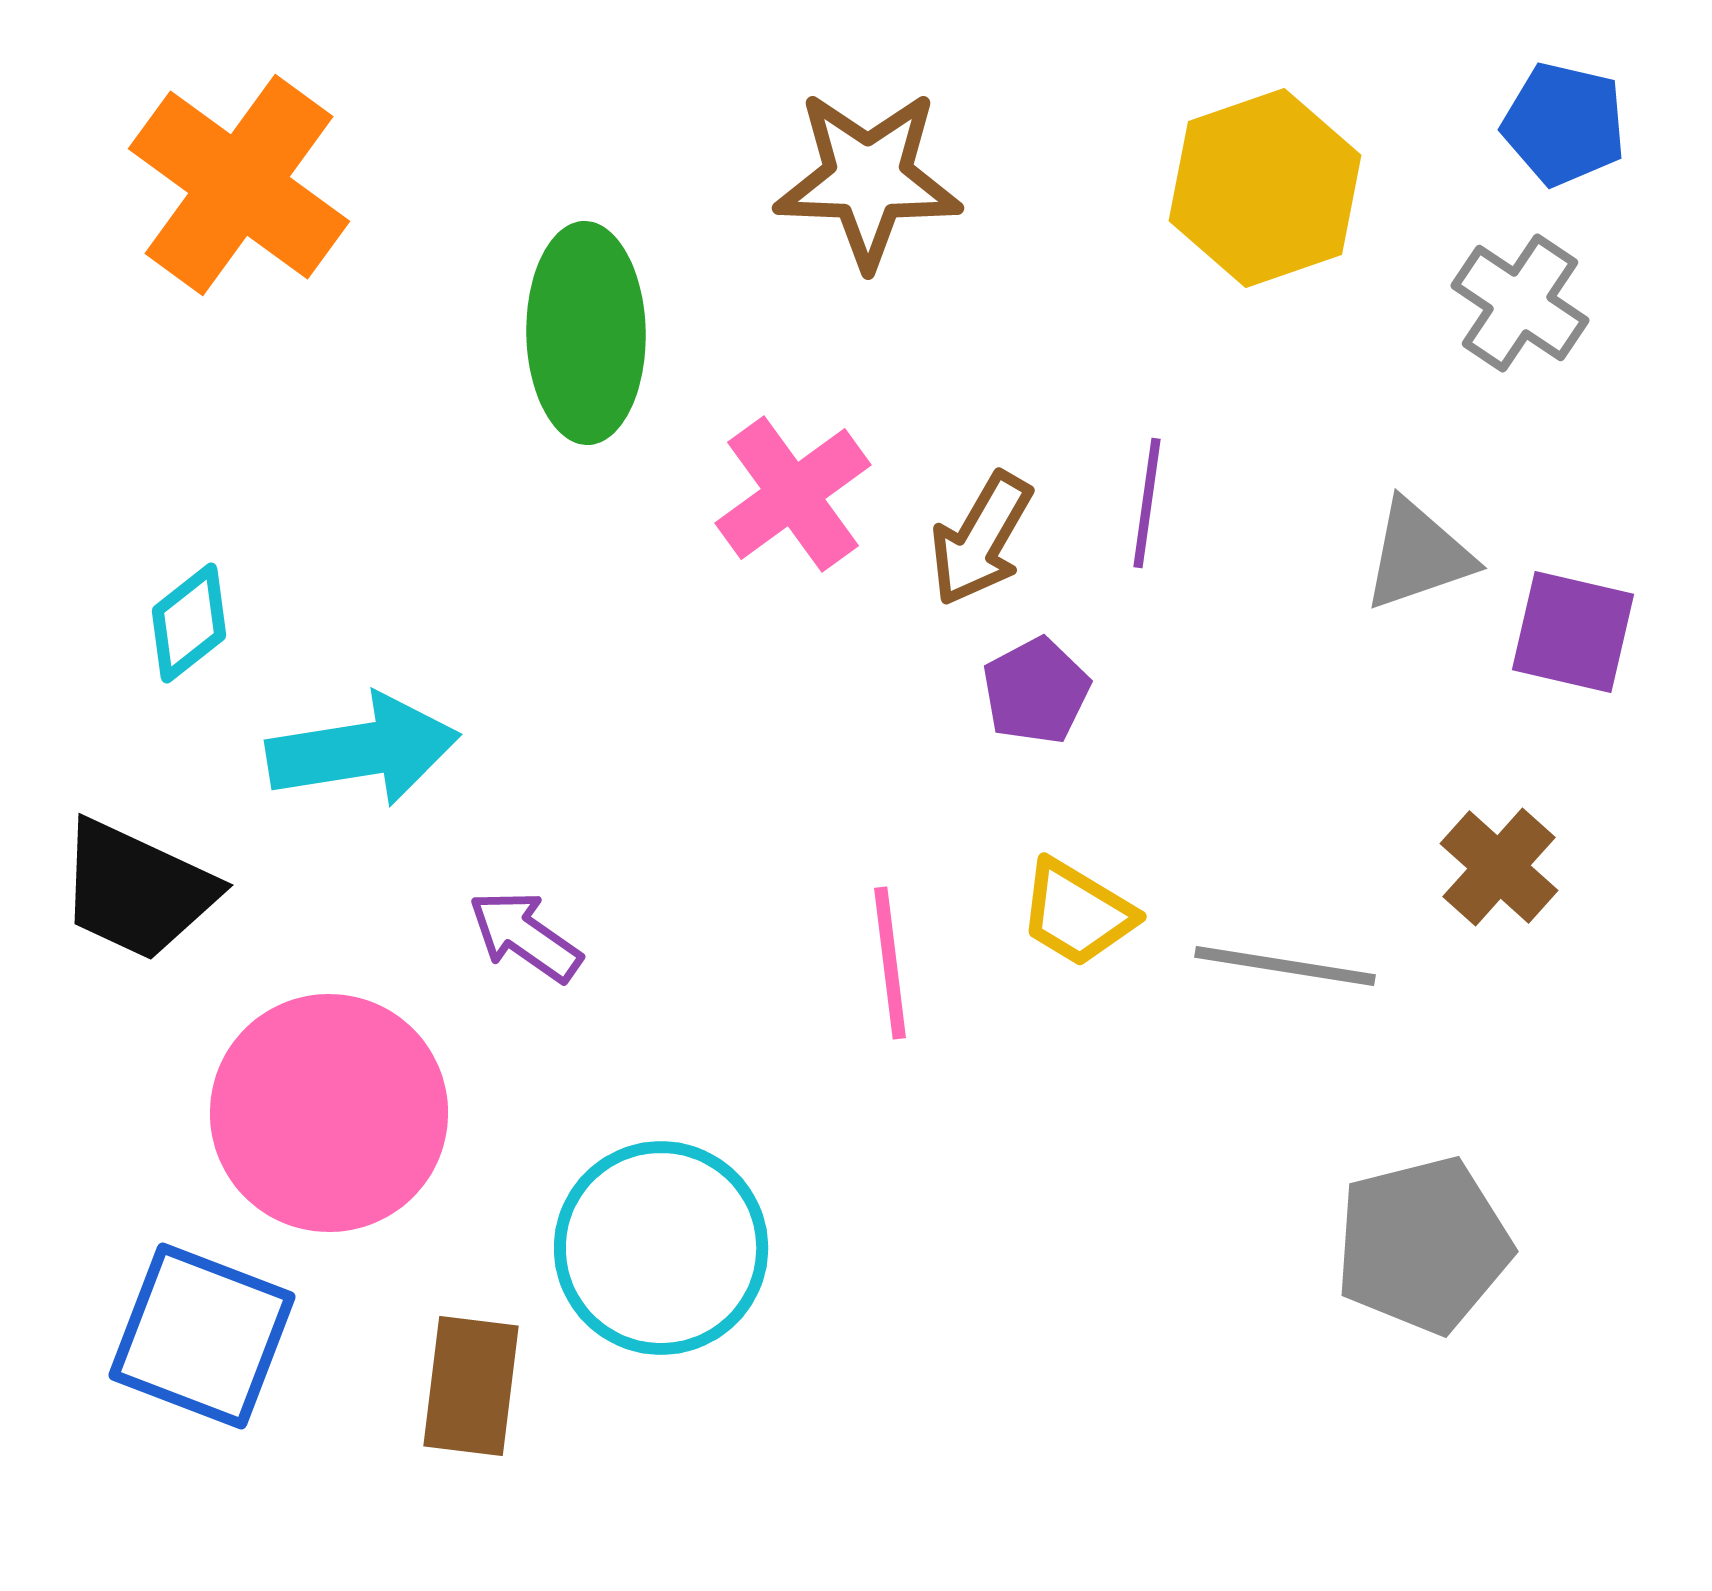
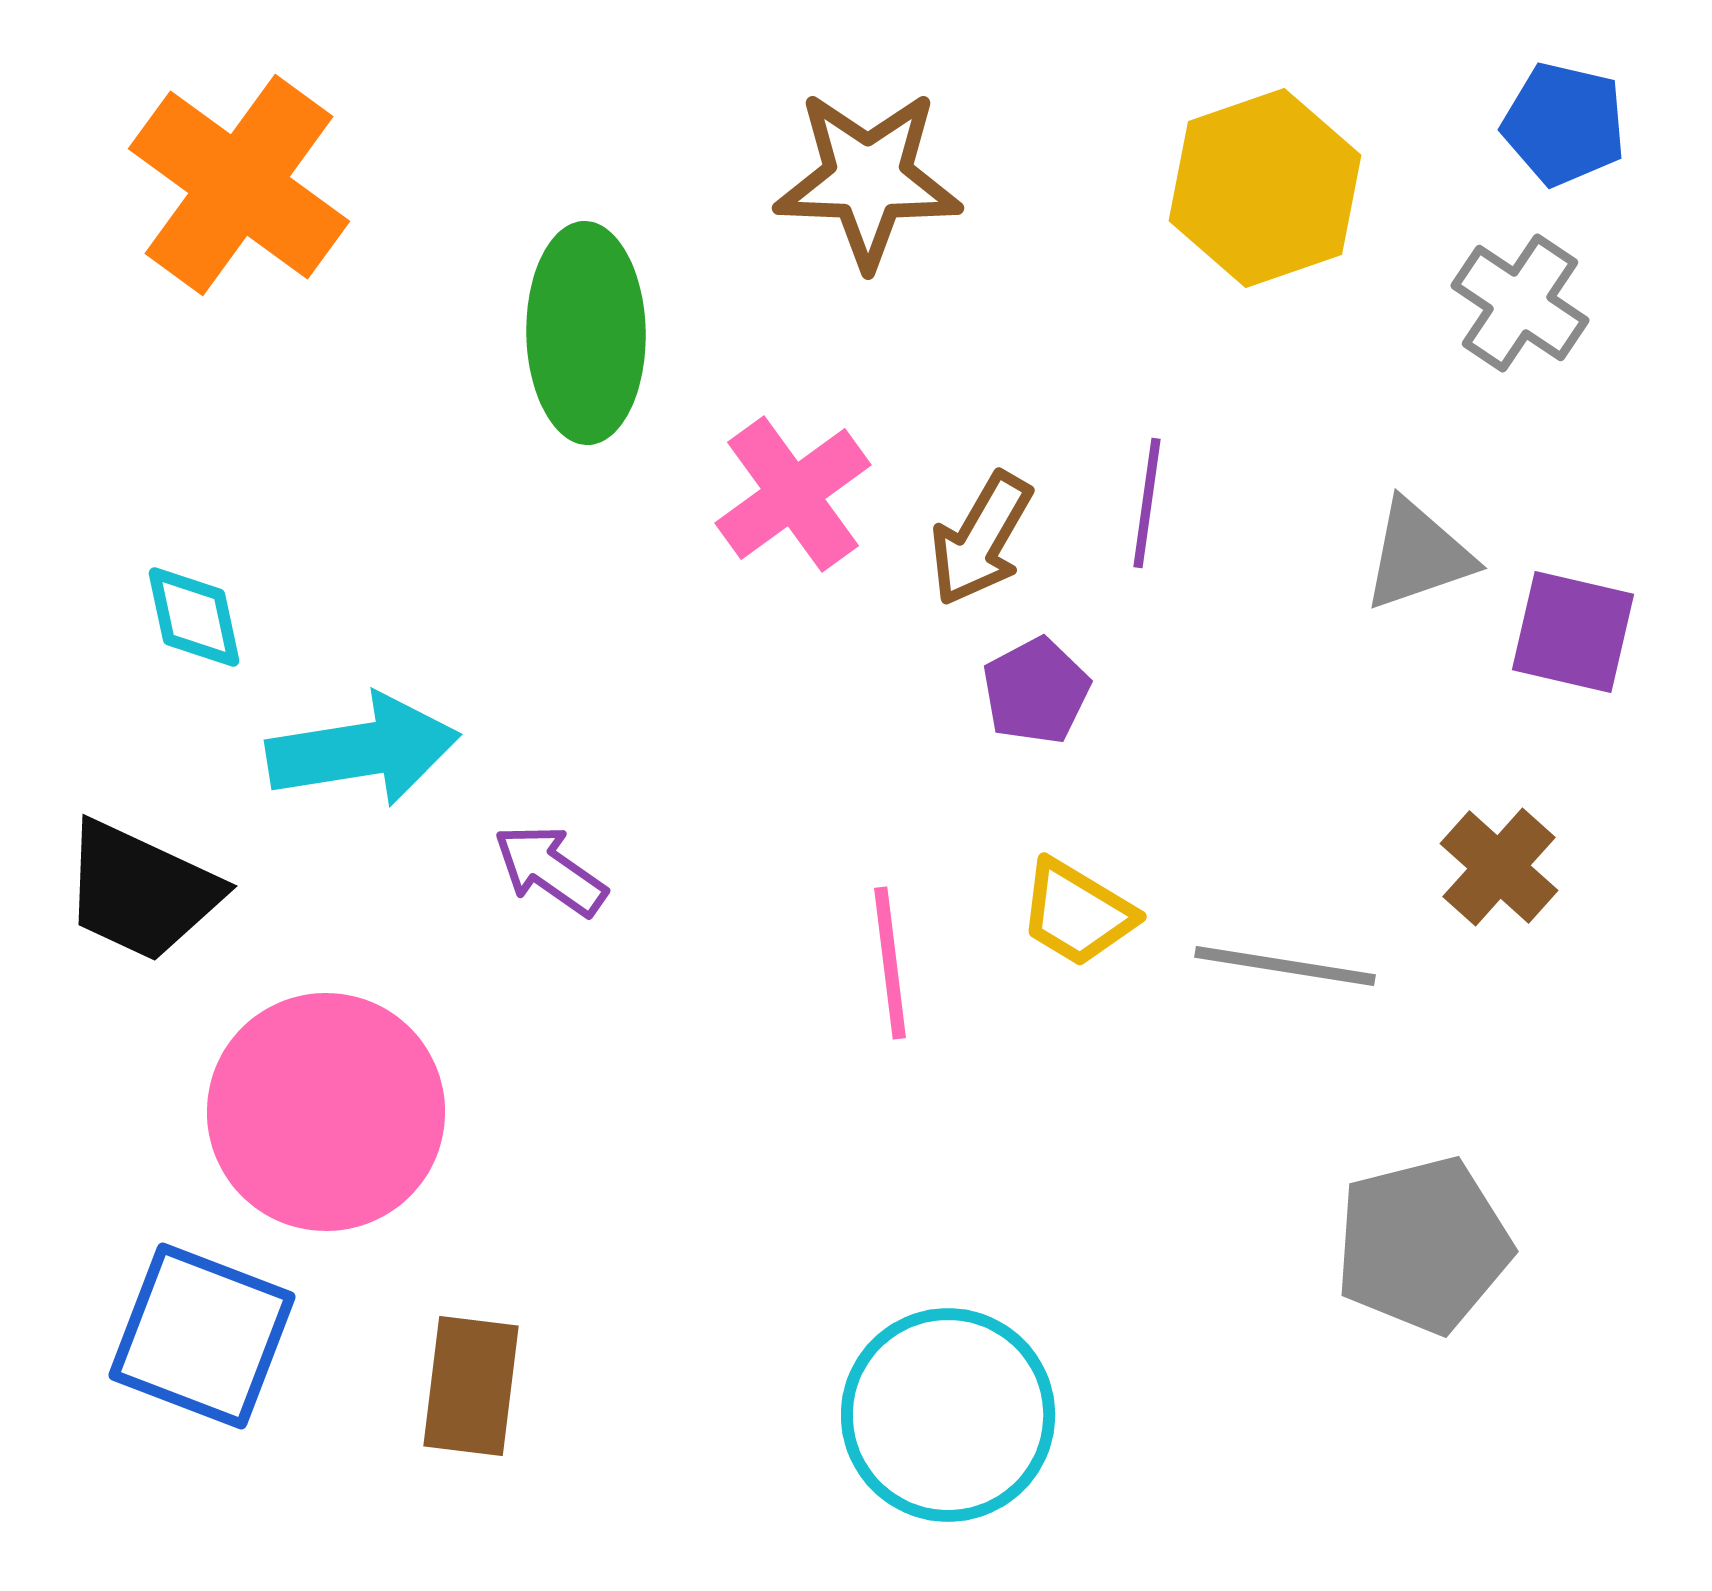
cyan diamond: moved 5 px right, 6 px up; rotated 64 degrees counterclockwise
black trapezoid: moved 4 px right, 1 px down
purple arrow: moved 25 px right, 66 px up
pink circle: moved 3 px left, 1 px up
cyan circle: moved 287 px right, 167 px down
